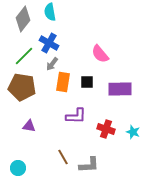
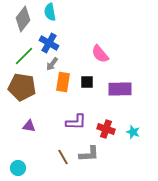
purple L-shape: moved 6 px down
gray L-shape: moved 11 px up
